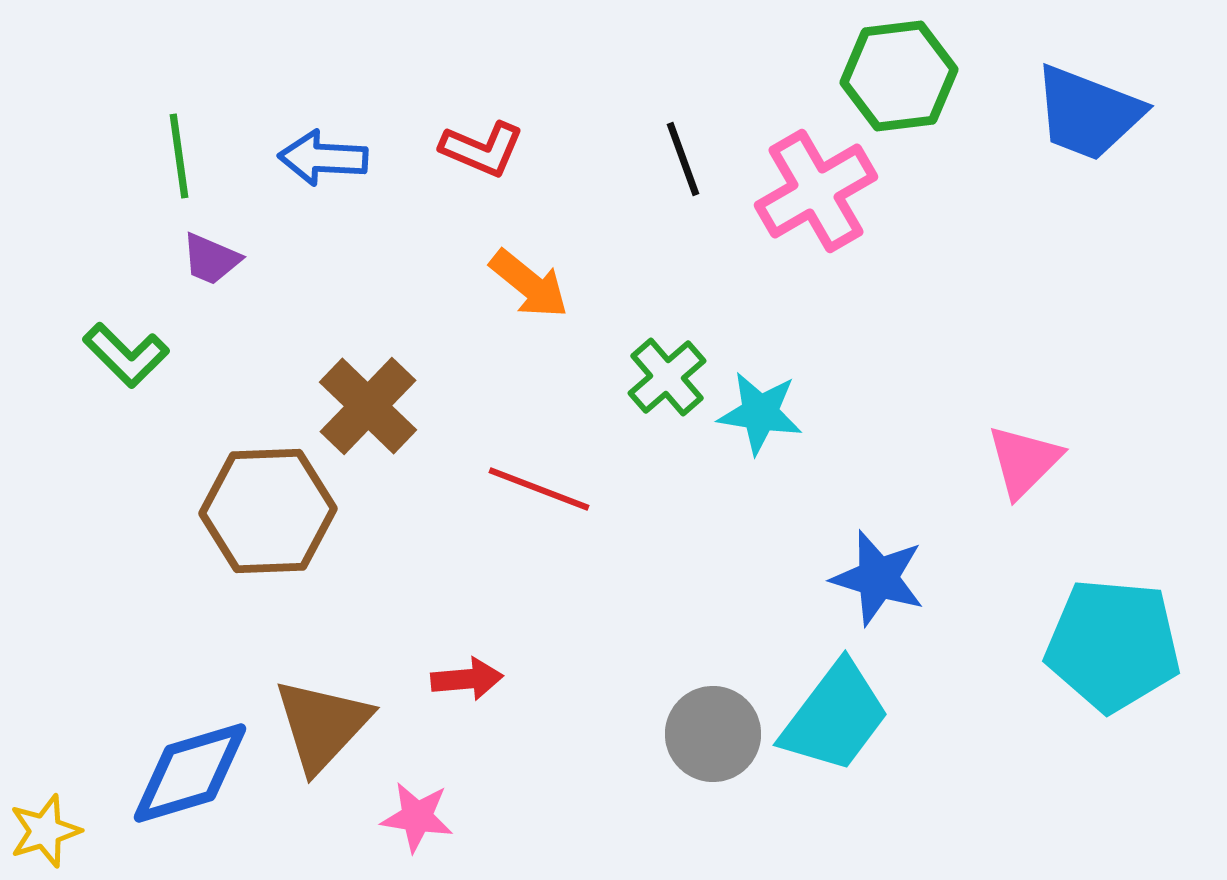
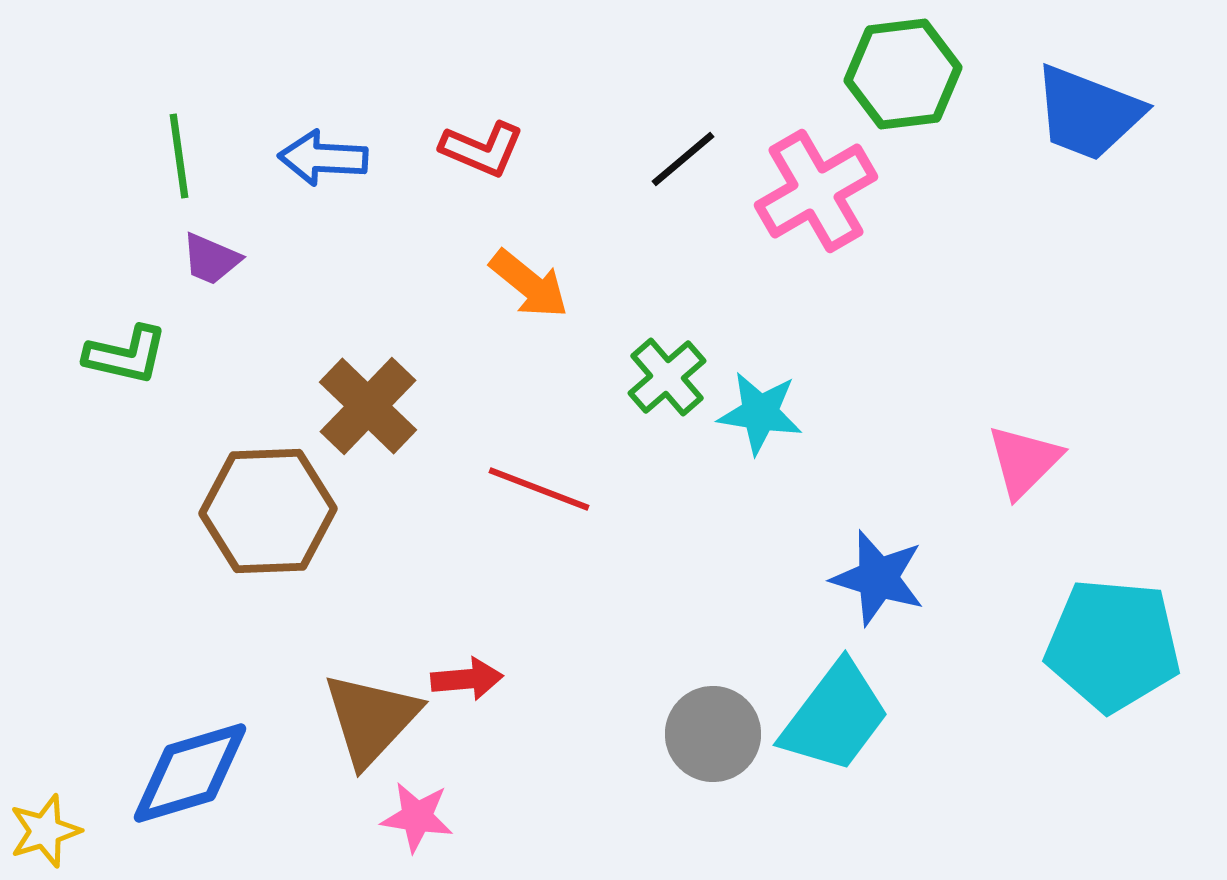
green hexagon: moved 4 px right, 2 px up
black line: rotated 70 degrees clockwise
green L-shape: rotated 32 degrees counterclockwise
brown triangle: moved 49 px right, 6 px up
